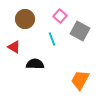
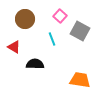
orange trapezoid: rotated 70 degrees clockwise
